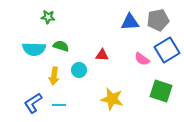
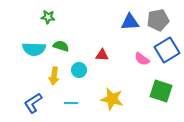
cyan line: moved 12 px right, 2 px up
